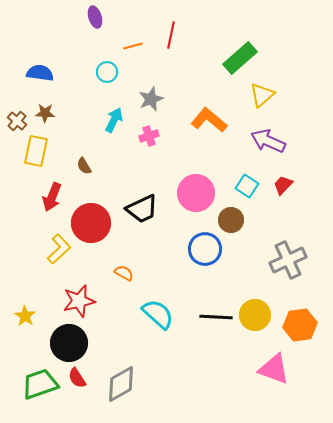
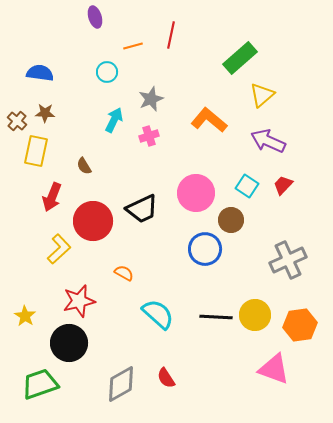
red circle: moved 2 px right, 2 px up
red semicircle: moved 89 px right
